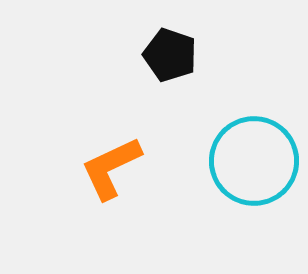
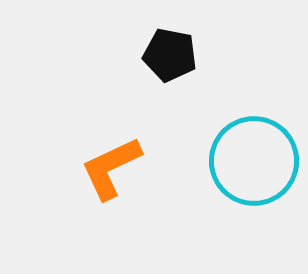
black pentagon: rotated 8 degrees counterclockwise
